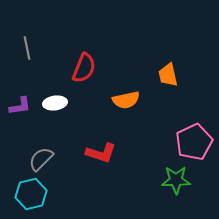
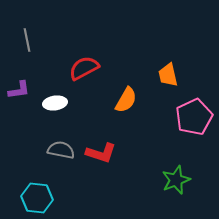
gray line: moved 8 px up
red semicircle: rotated 140 degrees counterclockwise
orange semicircle: rotated 48 degrees counterclockwise
purple L-shape: moved 1 px left, 16 px up
pink pentagon: moved 25 px up
gray semicircle: moved 20 px right, 9 px up; rotated 56 degrees clockwise
green star: rotated 20 degrees counterclockwise
cyan hexagon: moved 6 px right, 4 px down; rotated 20 degrees clockwise
